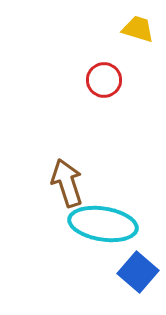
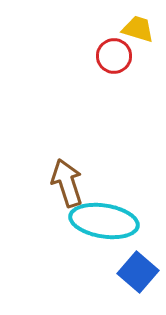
red circle: moved 10 px right, 24 px up
cyan ellipse: moved 1 px right, 3 px up
